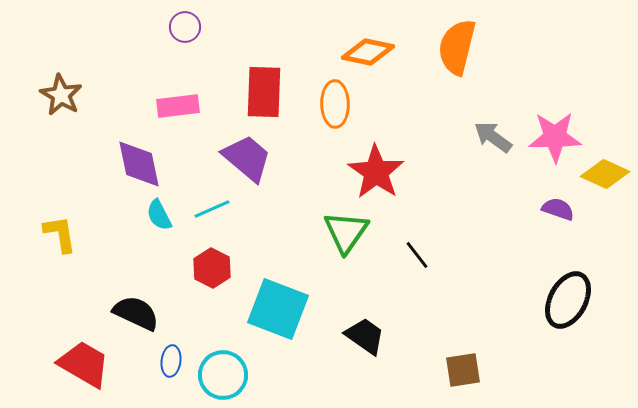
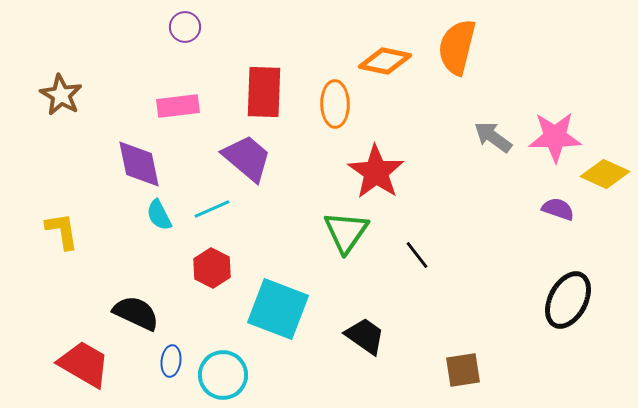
orange diamond: moved 17 px right, 9 px down
yellow L-shape: moved 2 px right, 3 px up
